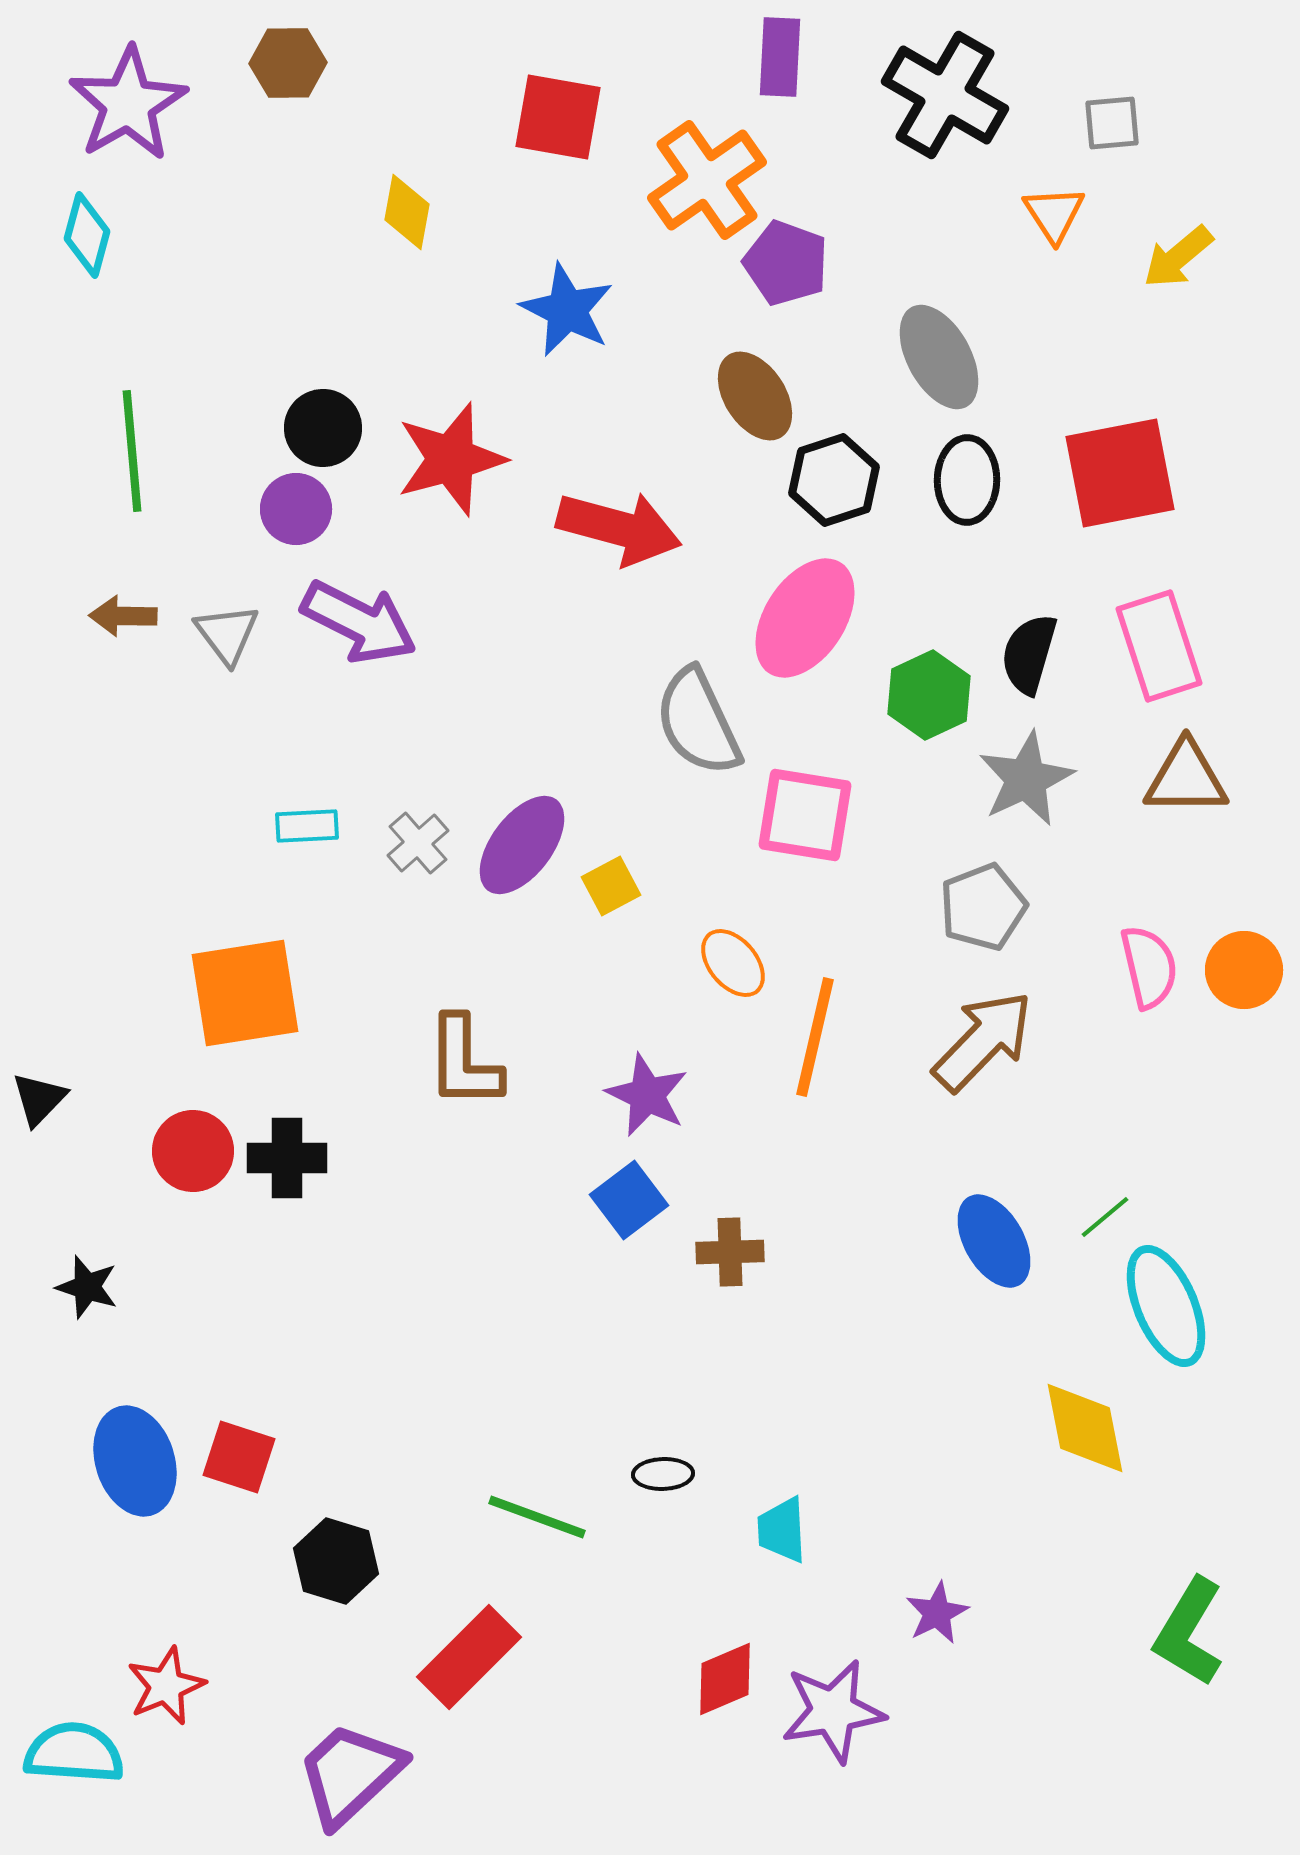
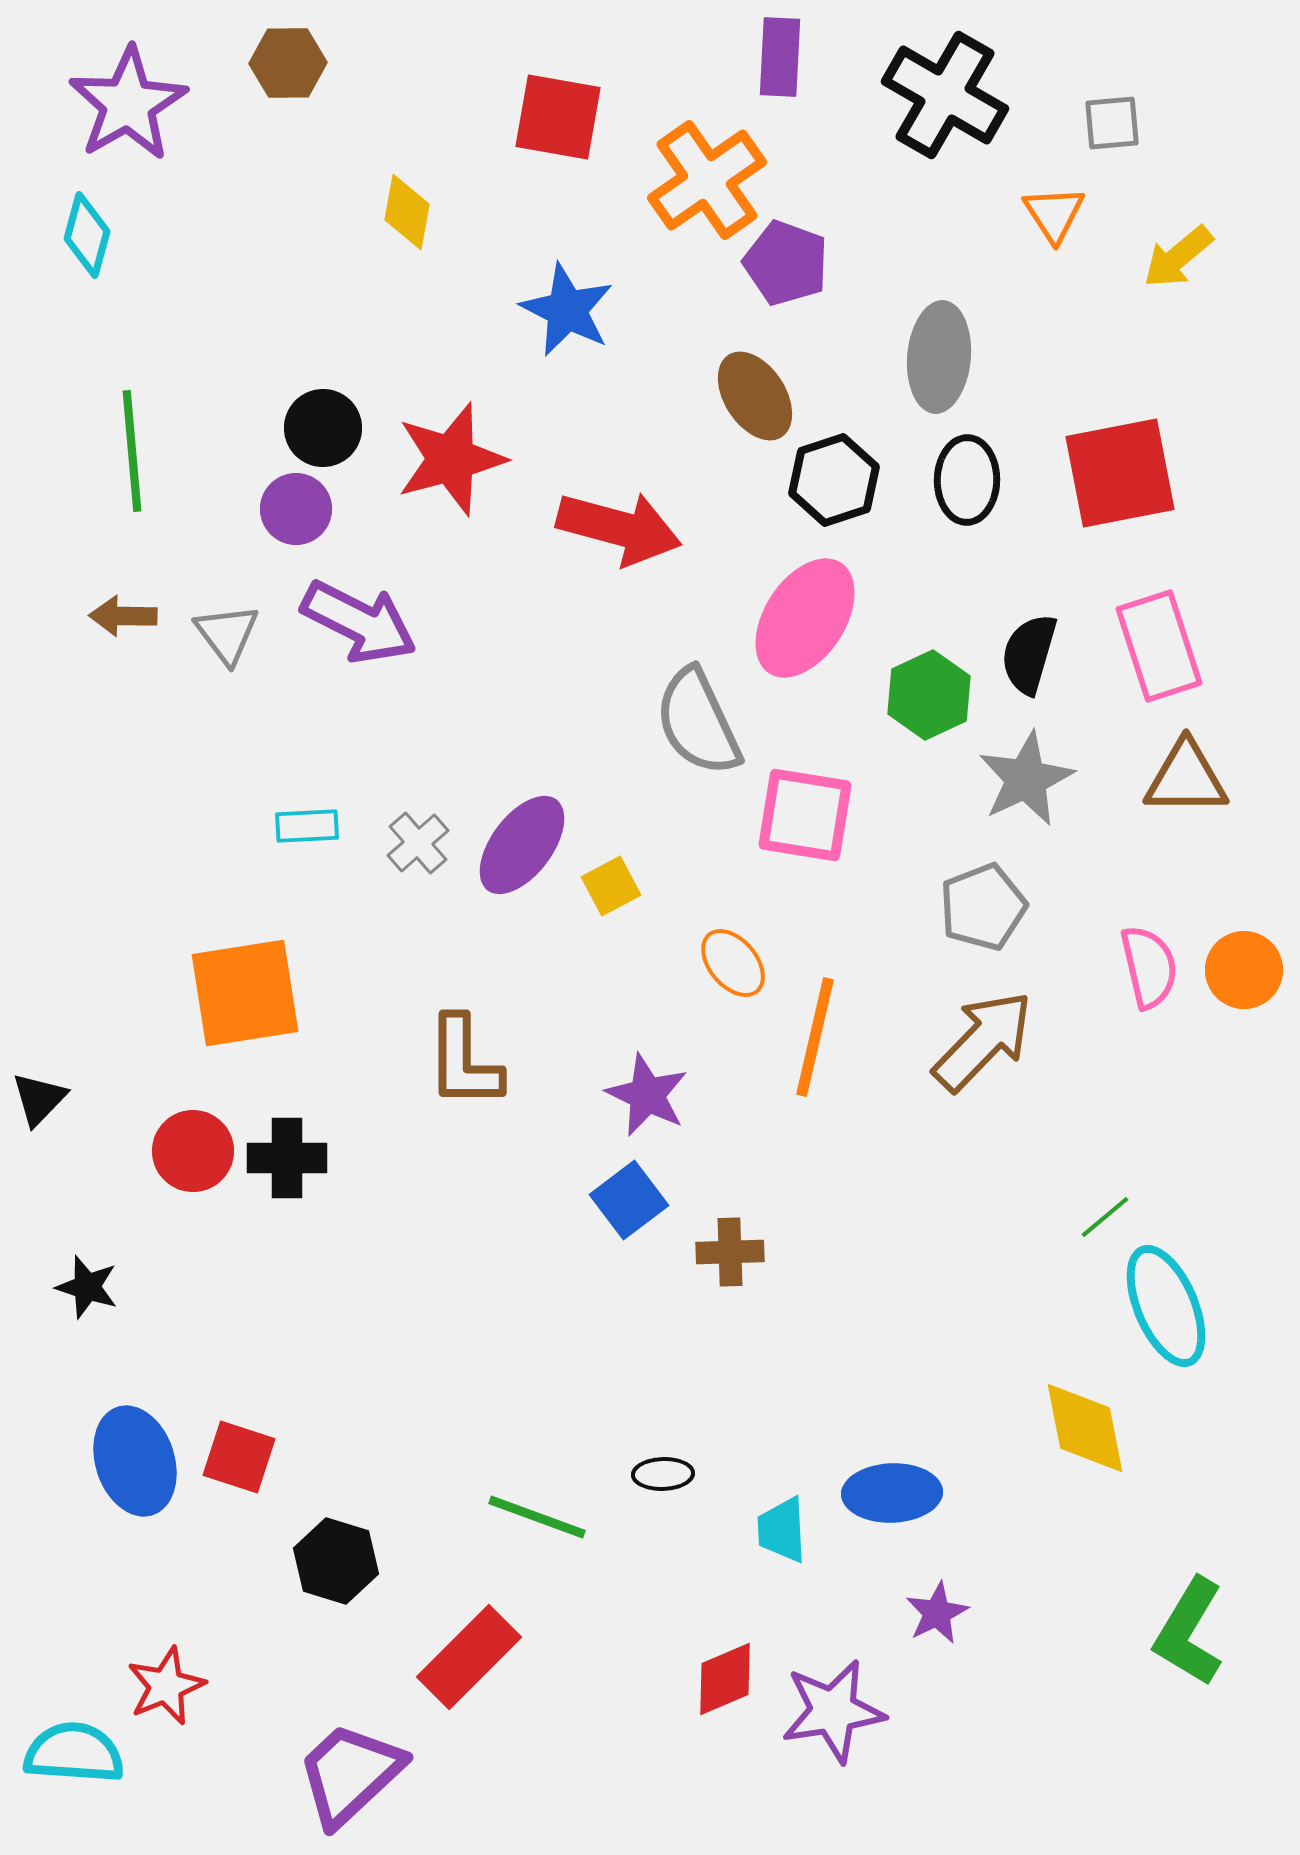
gray ellipse at (939, 357): rotated 34 degrees clockwise
blue ellipse at (994, 1241): moved 102 px left, 252 px down; rotated 62 degrees counterclockwise
